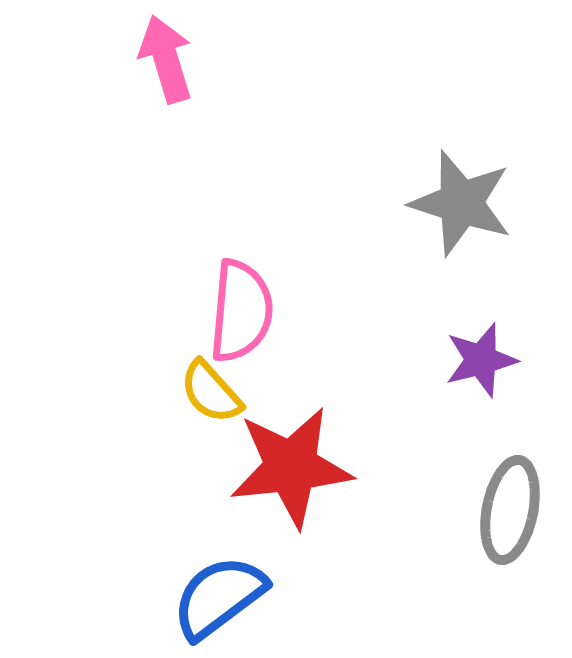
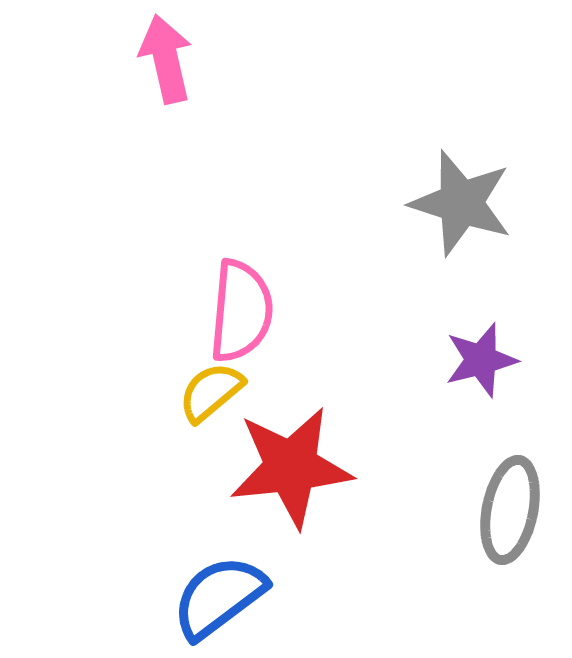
pink arrow: rotated 4 degrees clockwise
yellow semicircle: rotated 92 degrees clockwise
